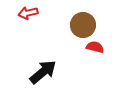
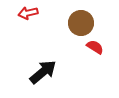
brown circle: moved 2 px left, 2 px up
red semicircle: rotated 18 degrees clockwise
